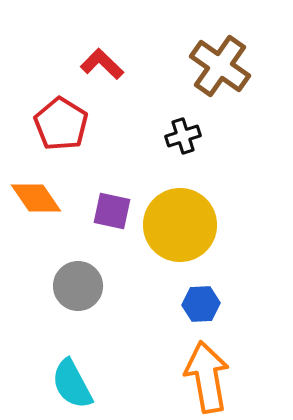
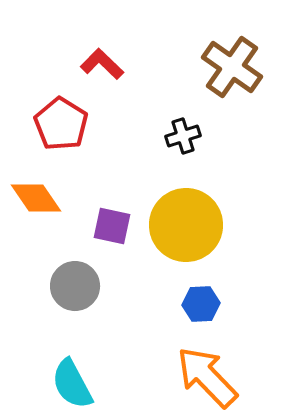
brown cross: moved 12 px right, 1 px down
purple square: moved 15 px down
yellow circle: moved 6 px right
gray circle: moved 3 px left
orange arrow: rotated 34 degrees counterclockwise
